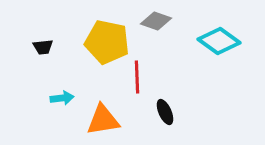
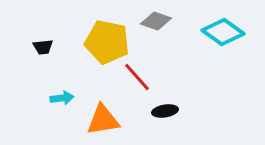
cyan diamond: moved 4 px right, 9 px up
red line: rotated 40 degrees counterclockwise
black ellipse: moved 1 px up; rotated 75 degrees counterclockwise
